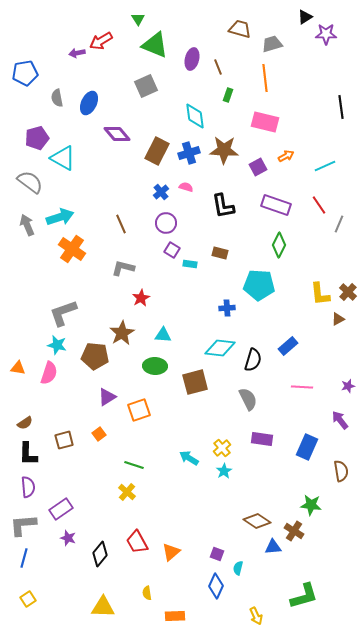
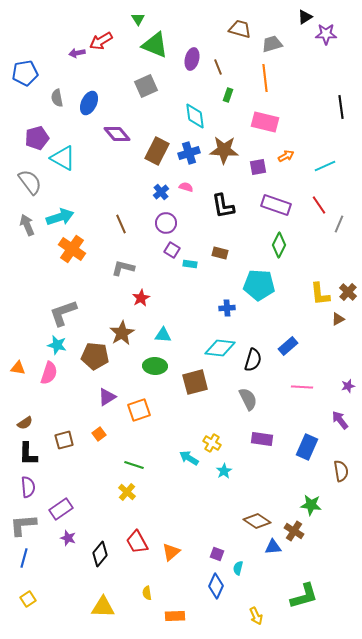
purple square at (258, 167): rotated 18 degrees clockwise
gray semicircle at (30, 182): rotated 16 degrees clockwise
yellow cross at (222, 448): moved 10 px left, 5 px up; rotated 18 degrees counterclockwise
